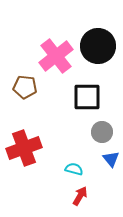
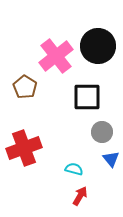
brown pentagon: rotated 25 degrees clockwise
